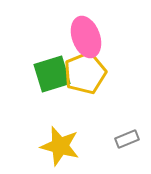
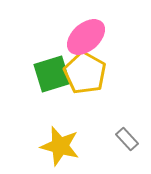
pink ellipse: rotated 69 degrees clockwise
yellow pentagon: rotated 21 degrees counterclockwise
gray rectangle: rotated 70 degrees clockwise
